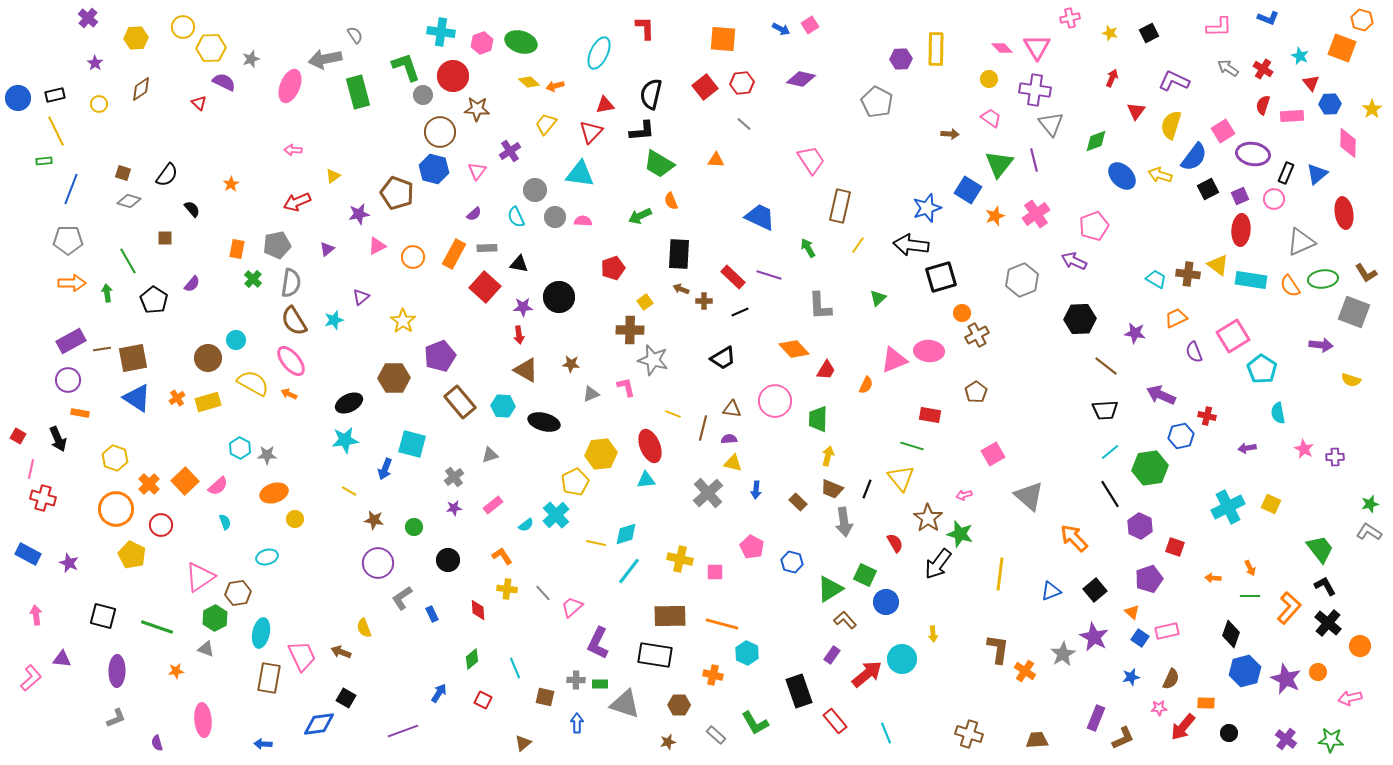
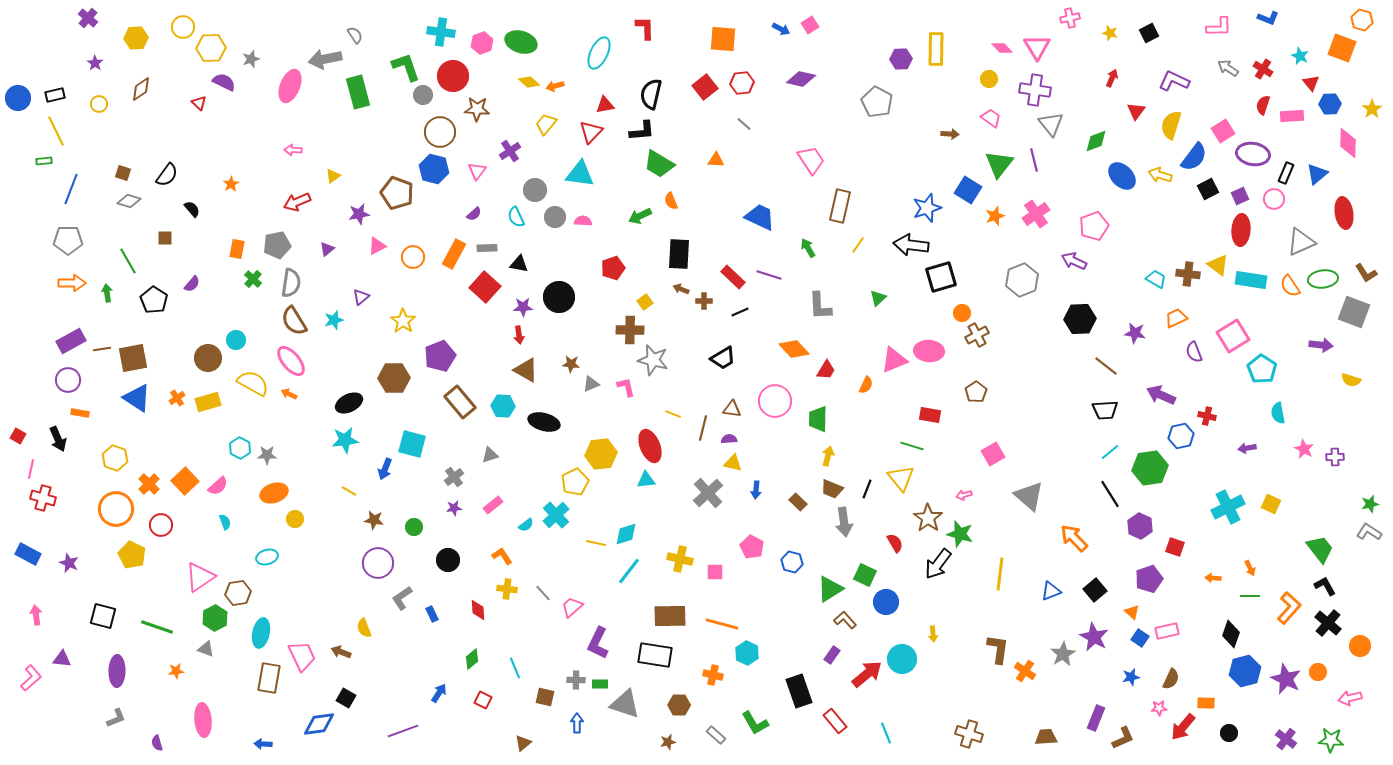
gray triangle at (591, 394): moved 10 px up
brown trapezoid at (1037, 740): moved 9 px right, 3 px up
